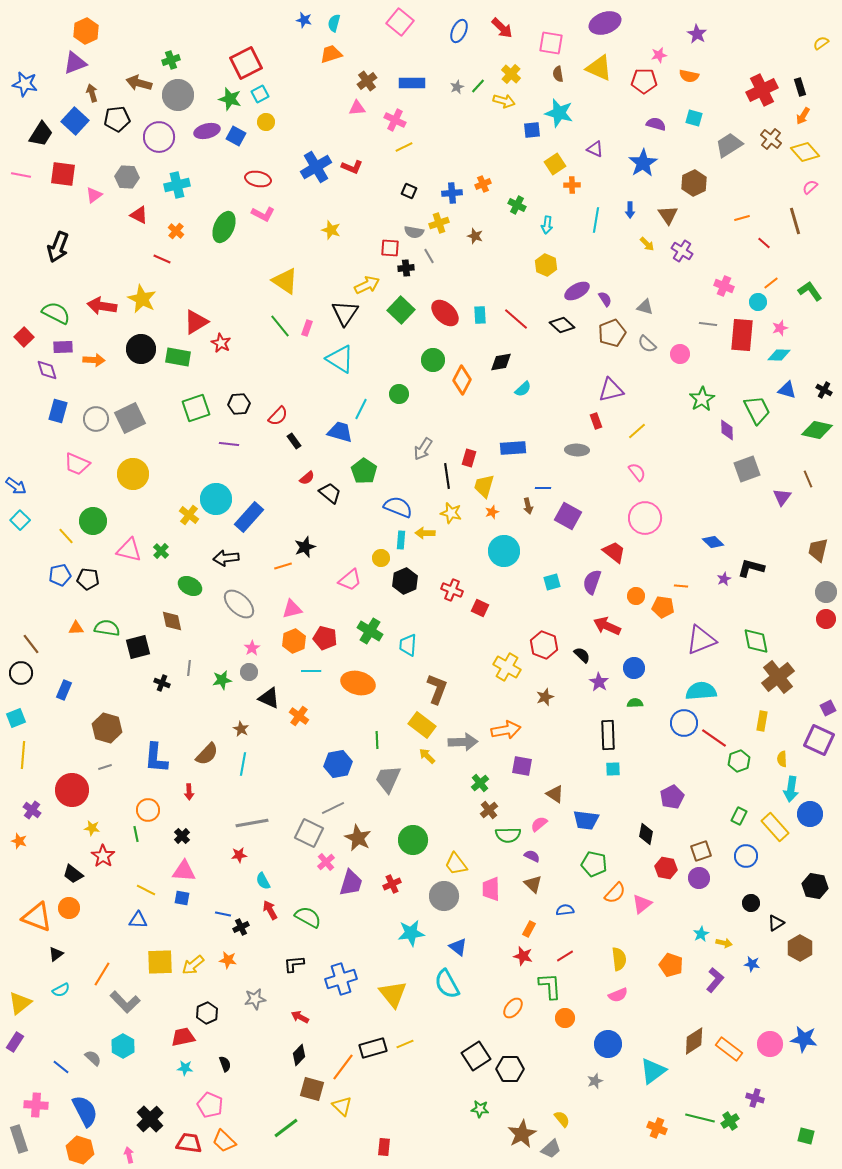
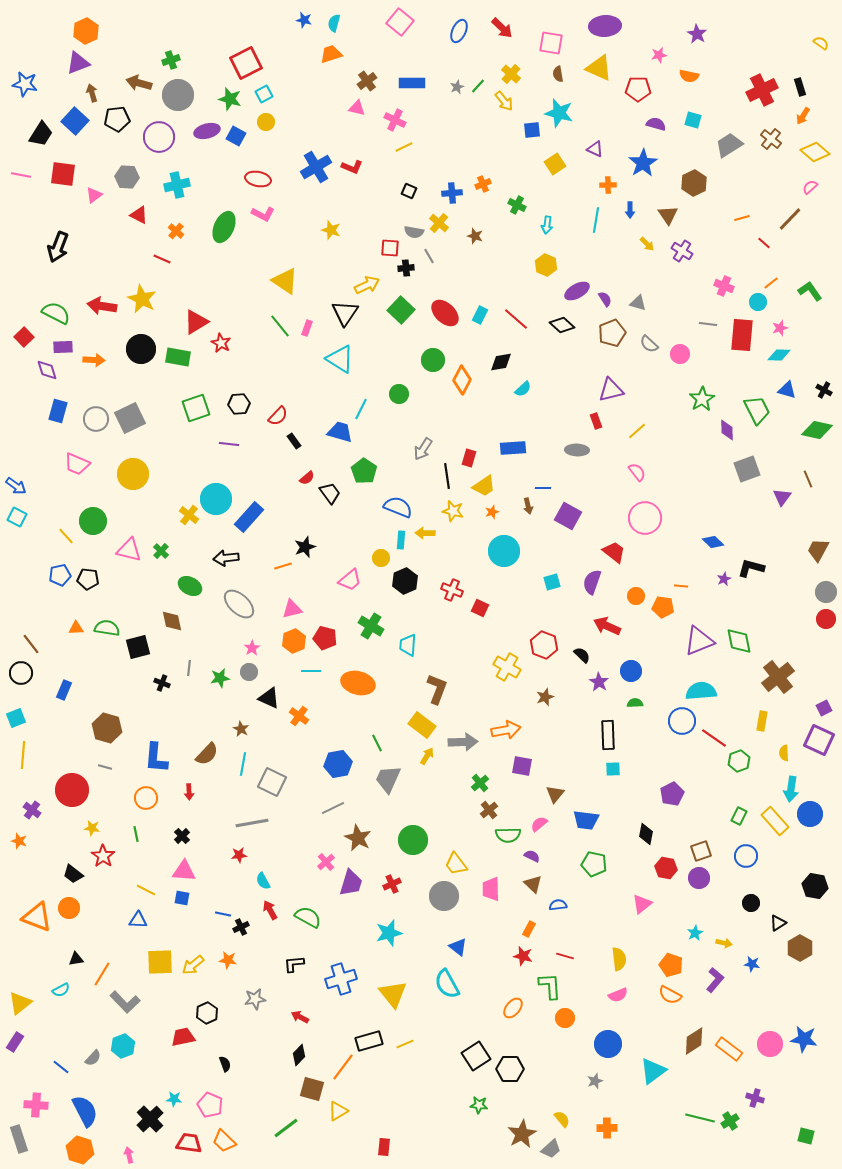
purple ellipse at (605, 23): moved 3 px down; rotated 16 degrees clockwise
yellow semicircle at (821, 43): rotated 70 degrees clockwise
purple triangle at (75, 63): moved 3 px right
red pentagon at (644, 81): moved 6 px left, 8 px down
cyan square at (260, 94): moved 4 px right
yellow arrow at (504, 101): rotated 35 degrees clockwise
pink triangle at (357, 108): rotated 18 degrees clockwise
cyan square at (694, 118): moved 1 px left, 2 px down
yellow diamond at (805, 152): moved 10 px right; rotated 8 degrees counterclockwise
orange cross at (572, 185): moved 36 px right
brown line at (795, 221): moved 5 px left, 2 px up; rotated 60 degrees clockwise
yellow cross at (439, 223): rotated 30 degrees counterclockwise
gray triangle at (645, 307): moved 7 px left, 4 px up
cyan rectangle at (480, 315): rotated 30 degrees clockwise
gray semicircle at (647, 344): moved 2 px right
yellow trapezoid at (484, 486): rotated 140 degrees counterclockwise
black trapezoid at (330, 493): rotated 15 degrees clockwise
yellow star at (451, 513): moved 2 px right, 2 px up
cyan square at (20, 520): moved 3 px left, 3 px up; rotated 18 degrees counterclockwise
brown trapezoid at (818, 550): rotated 15 degrees clockwise
green cross at (370, 631): moved 1 px right, 5 px up
purple triangle at (701, 640): moved 2 px left, 1 px down
green diamond at (756, 641): moved 17 px left
blue circle at (634, 668): moved 3 px left, 3 px down
green star at (222, 680): moved 2 px left, 2 px up
purple square at (828, 708): moved 4 px left
blue circle at (684, 723): moved 2 px left, 2 px up
green line at (377, 740): moved 3 px down; rotated 24 degrees counterclockwise
yellow arrow at (427, 756): rotated 78 degrees clockwise
yellow semicircle at (782, 759): moved 2 px right, 6 px up
gray line at (105, 767): rotated 32 degrees clockwise
brown triangle at (555, 794): rotated 36 degrees clockwise
purple pentagon at (672, 797): moved 3 px up
orange circle at (148, 810): moved 2 px left, 12 px up
yellow rectangle at (775, 827): moved 6 px up
gray square at (309, 833): moved 37 px left, 51 px up
orange semicircle at (615, 893): moved 55 px right, 102 px down; rotated 75 degrees clockwise
blue semicircle at (565, 910): moved 7 px left, 5 px up
black triangle at (776, 923): moved 2 px right
cyan star at (411, 933): moved 22 px left; rotated 8 degrees counterclockwise
cyan star at (701, 934): moved 6 px left, 1 px up
black triangle at (56, 954): moved 20 px right, 5 px down; rotated 28 degrees clockwise
red line at (565, 956): rotated 48 degrees clockwise
cyan hexagon at (123, 1046): rotated 10 degrees clockwise
black rectangle at (373, 1048): moved 4 px left, 7 px up
gray semicircle at (93, 1058): rotated 90 degrees clockwise
cyan star at (185, 1068): moved 11 px left, 31 px down
yellow triangle at (342, 1106): moved 4 px left, 5 px down; rotated 45 degrees clockwise
green star at (480, 1109): moved 1 px left, 4 px up
orange cross at (657, 1128): moved 50 px left; rotated 24 degrees counterclockwise
